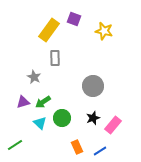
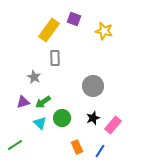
blue line: rotated 24 degrees counterclockwise
